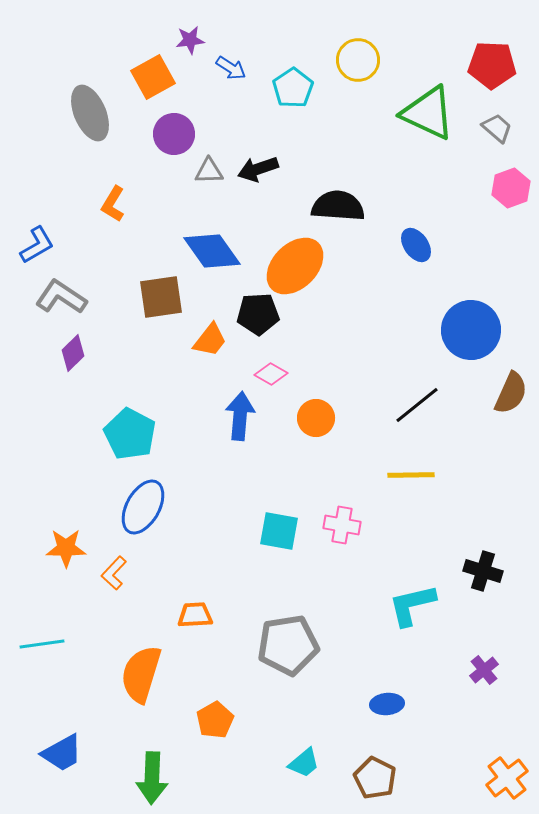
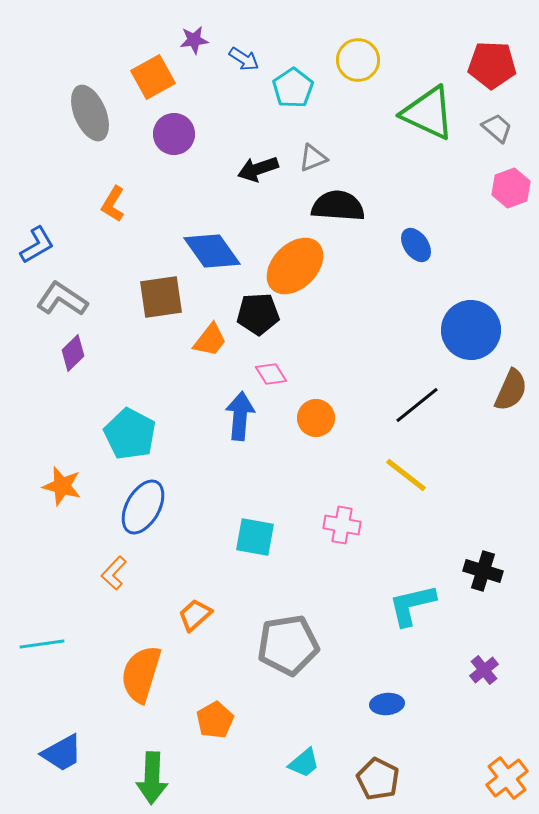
purple star at (190, 40): moved 4 px right
blue arrow at (231, 68): moved 13 px right, 9 px up
gray triangle at (209, 171): moved 104 px right, 13 px up; rotated 20 degrees counterclockwise
gray L-shape at (61, 297): moved 1 px right, 2 px down
pink diamond at (271, 374): rotated 28 degrees clockwise
brown semicircle at (511, 393): moved 3 px up
yellow line at (411, 475): moved 5 px left; rotated 39 degrees clockwise
cyan square at (279, 531): moved 24 px left, 6 px down
orange star at (66, 548): moved 4 px left, 62 px up; rotated 15 degrees clockwise
orange trapezoid at (195, 615): rotated 39 degrees counterclockwise
brown pentagon at (375, 778): moved 3 px right, 1 px down
